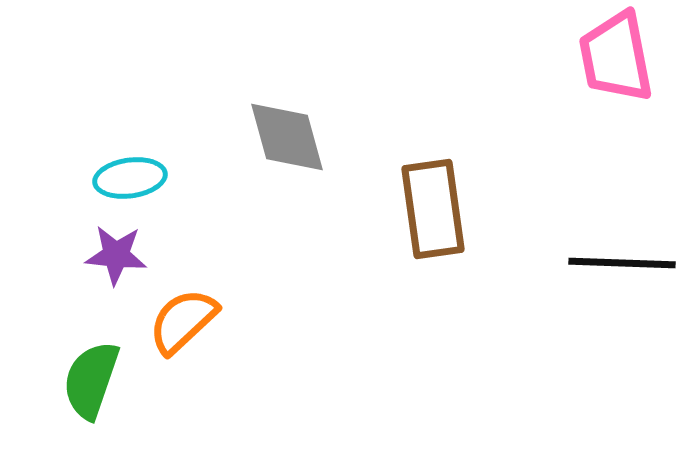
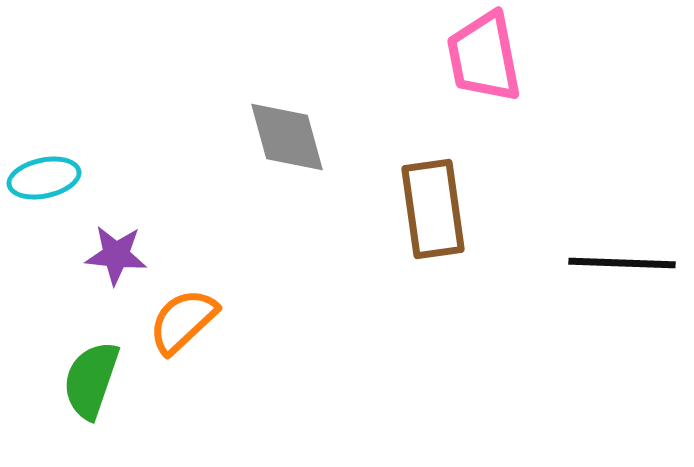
pink trapezoid: moved 132 px left
cyan ellipse: moved 86 px left; rotated 4 degrees counterclockwise
